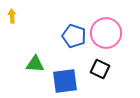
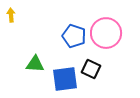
yellow arrow: moved 1 px left, 1 px up
black square: moved 9 px left
blue square: moved 2 px up
